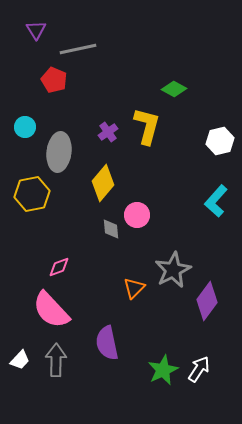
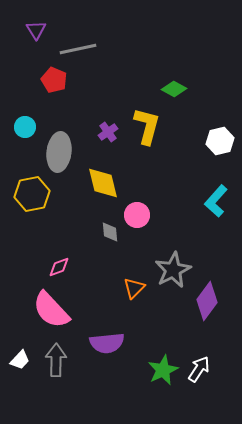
yellow diamond: rotated 54 degrees counterclockwise
gray diamond: moved 1 px left, 3 px down
purple semicircle: rotated 84 degrees counterclockwise
